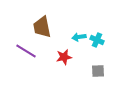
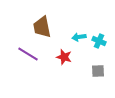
cyan cross: moved 2 px right, 1 px down
purple line: moved 2 px right, 3 px down
red star: rotated 28 degrees clockwise
